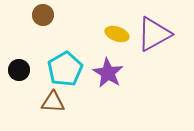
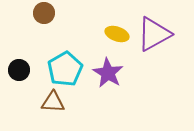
brown circle: moved 1 px right, 2 px up
